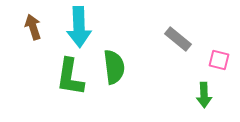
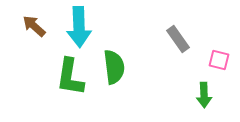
brown arrow: moved 1 px right, 1 px up; rotated 30 degrees counterclockwise
gray rectangle: rotated 16 degrees clockwise
